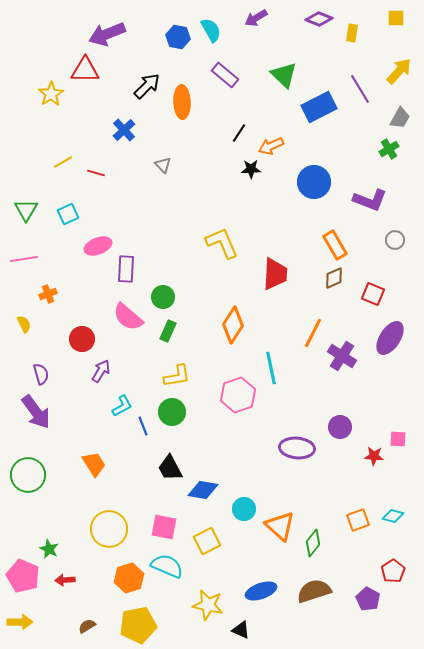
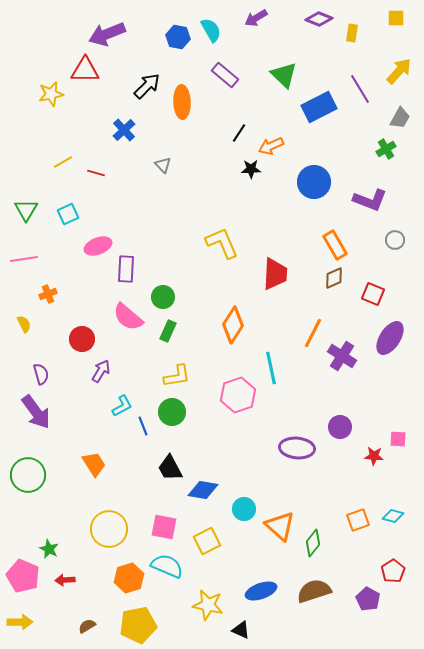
yellow star at (51, 94): rotated 20 degrees clockwise
green cross at (389, 149): moved 3 px left
